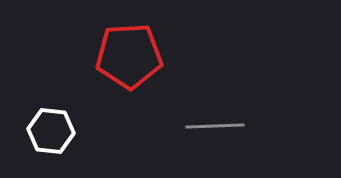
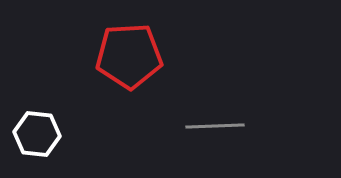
white hexagon: moved 14 px left, 3 px down
